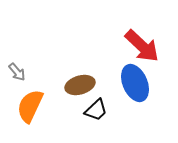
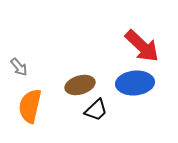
gray arrow: moved 2 px right, 5 px up
blue ellipse: rotated 72 degrees counterclockwise
orange semicircle: rotated 12 degrees counterclockwise
